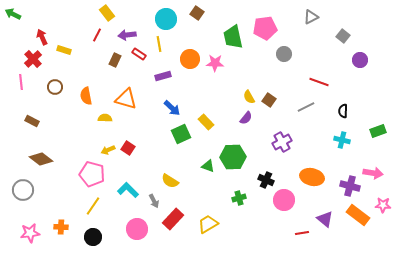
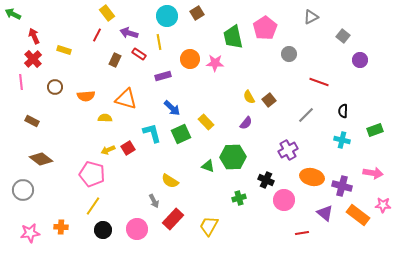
brown square at (197, 13): rotated 24 degrees clockwise
cyan circle at (166, 19): moved 1 px right, 3 px up
pink pentagon at (265, 28): rotated 25 degrees counterclockwise
purple arrow at (127, 35): moved 2 px right, 2 px up; rotated 24 degrees clockwise
red arrow at (42, 37): moved 8 px left, 1 px up
yellow line at (159, 44): moved 2 px up
gray circle at (284, 54): moved 5 px right
orange semicircle at (86, 96): rotated 84 degrees counterclockwise
brown square at (269, 100): rotated 16 degrees clockwise
gray line at (306, 107): moved 8 px down; rotated 18 degrees counterclockwise
purple semicircle at (246, 118): moved 5 px down
green rectangle at (378, 131): moved 3 px left, 1 px up
purple cross at (282, 142): moved 6 px right, 8 px down
red square at (128, 148): rotated 24 degrees clockwise
purple cross at (350, 186): moved 8 px left
cyan L-shape at (128, 190): moved 24 px right, 57 px up; rotated 30 degrees clockwise
purple triangle at (325, 219): moved 6 px up
yellow trapezoid at (208, 224): moved 1 px right, 2 px down; rotated 30 degrees counterclockwise
black circle at (93, 237): moved 10 px right, 7 px up
